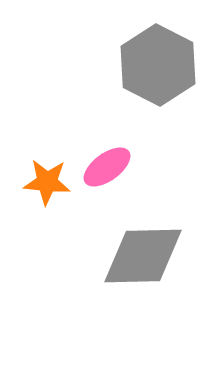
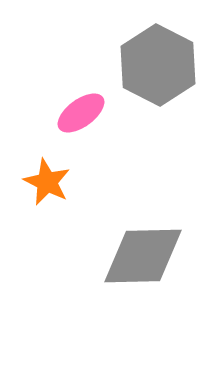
pink ellipse: moved 26 px left, 54 px up
orange star: rotated 21 degrees clockwise
